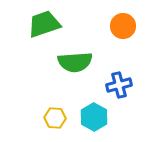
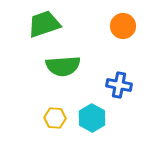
green semicircle: moved 12 px left, 4 px down
blue cross: rotated 25 degrees clockwise
cyan hexagon: moved 2 px left, 1 px down
